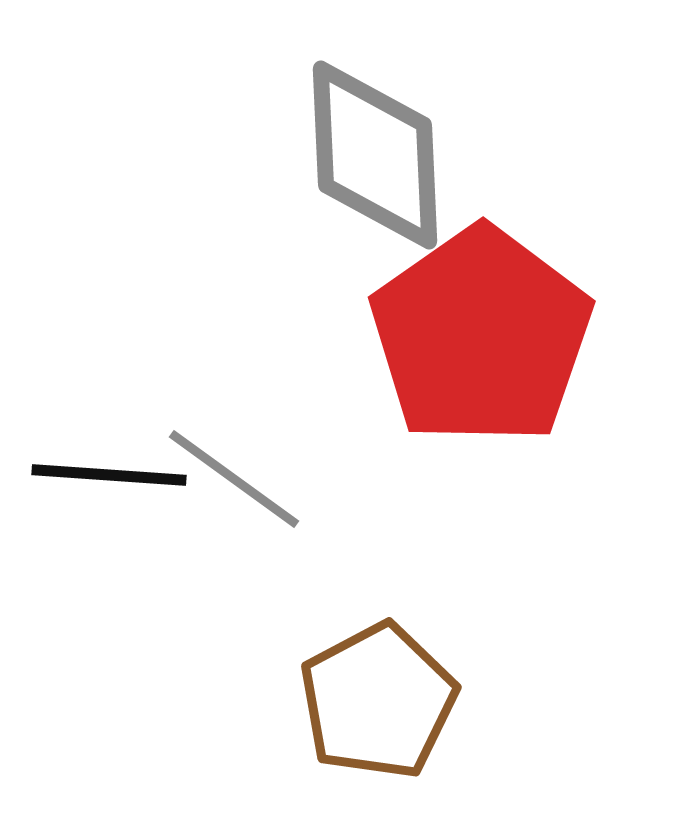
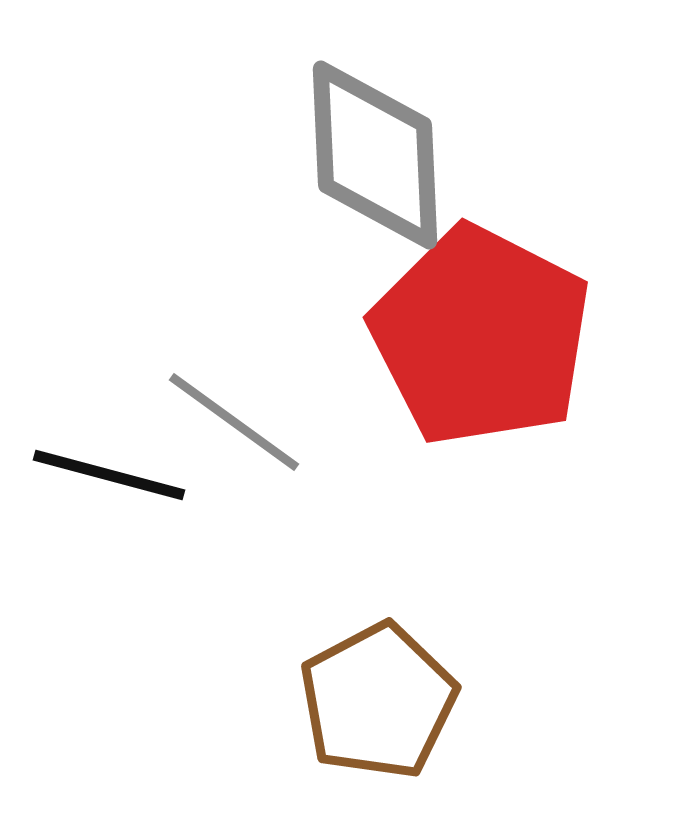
red pentagon: rotated 10 degrees counterclockwise
black line: rotated 11 degrees clockwise
gray line: moved 57 px up
